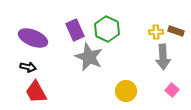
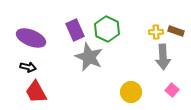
purple ellipse: moved 2 px left
yellow circle: moved 5 px right, 1 px down
